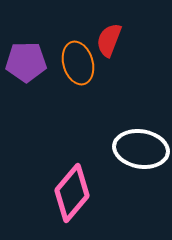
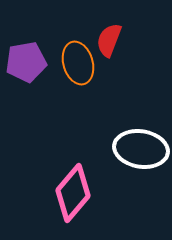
purple pentagon: rotated 9 degrees counterclockwise
pink diamond: moved 1 px right
